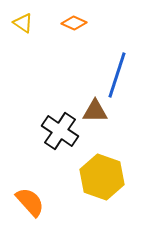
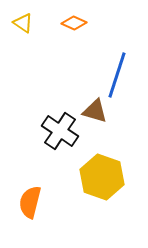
brown triangle: rotated 16 degrees clockwise
orange semicircle: rotated 124 degrees counterclockwise
